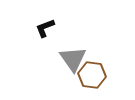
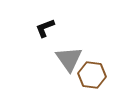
gray triangle: moved 4 px left
